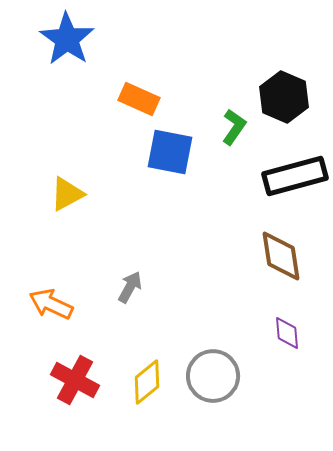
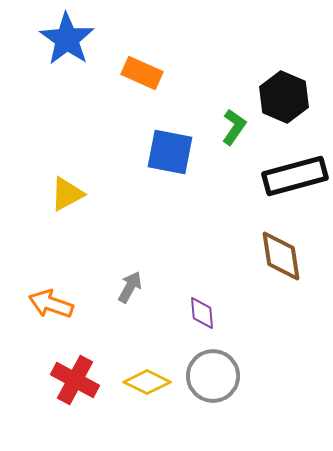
orange rectangle: moved 3 px right, 26 px up
orange arrow: rotated 6 degrees counterclockwise
purple diamond: moved 85 px left, 20 px up
yellow diamond: rotated 66 degrees clockwise
